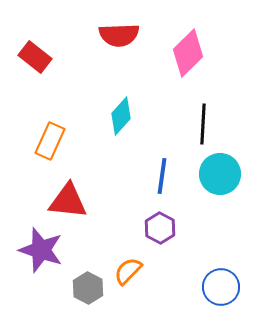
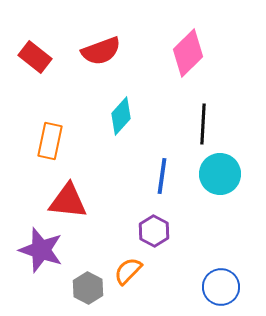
red semicircle: moved 18 px left, 16 px down; rotated 18 degrees counterclockwise
orange rectangle: rotated 12 degrees counterclockwise
purple hexagon: moved 6 px left, 3 px down
